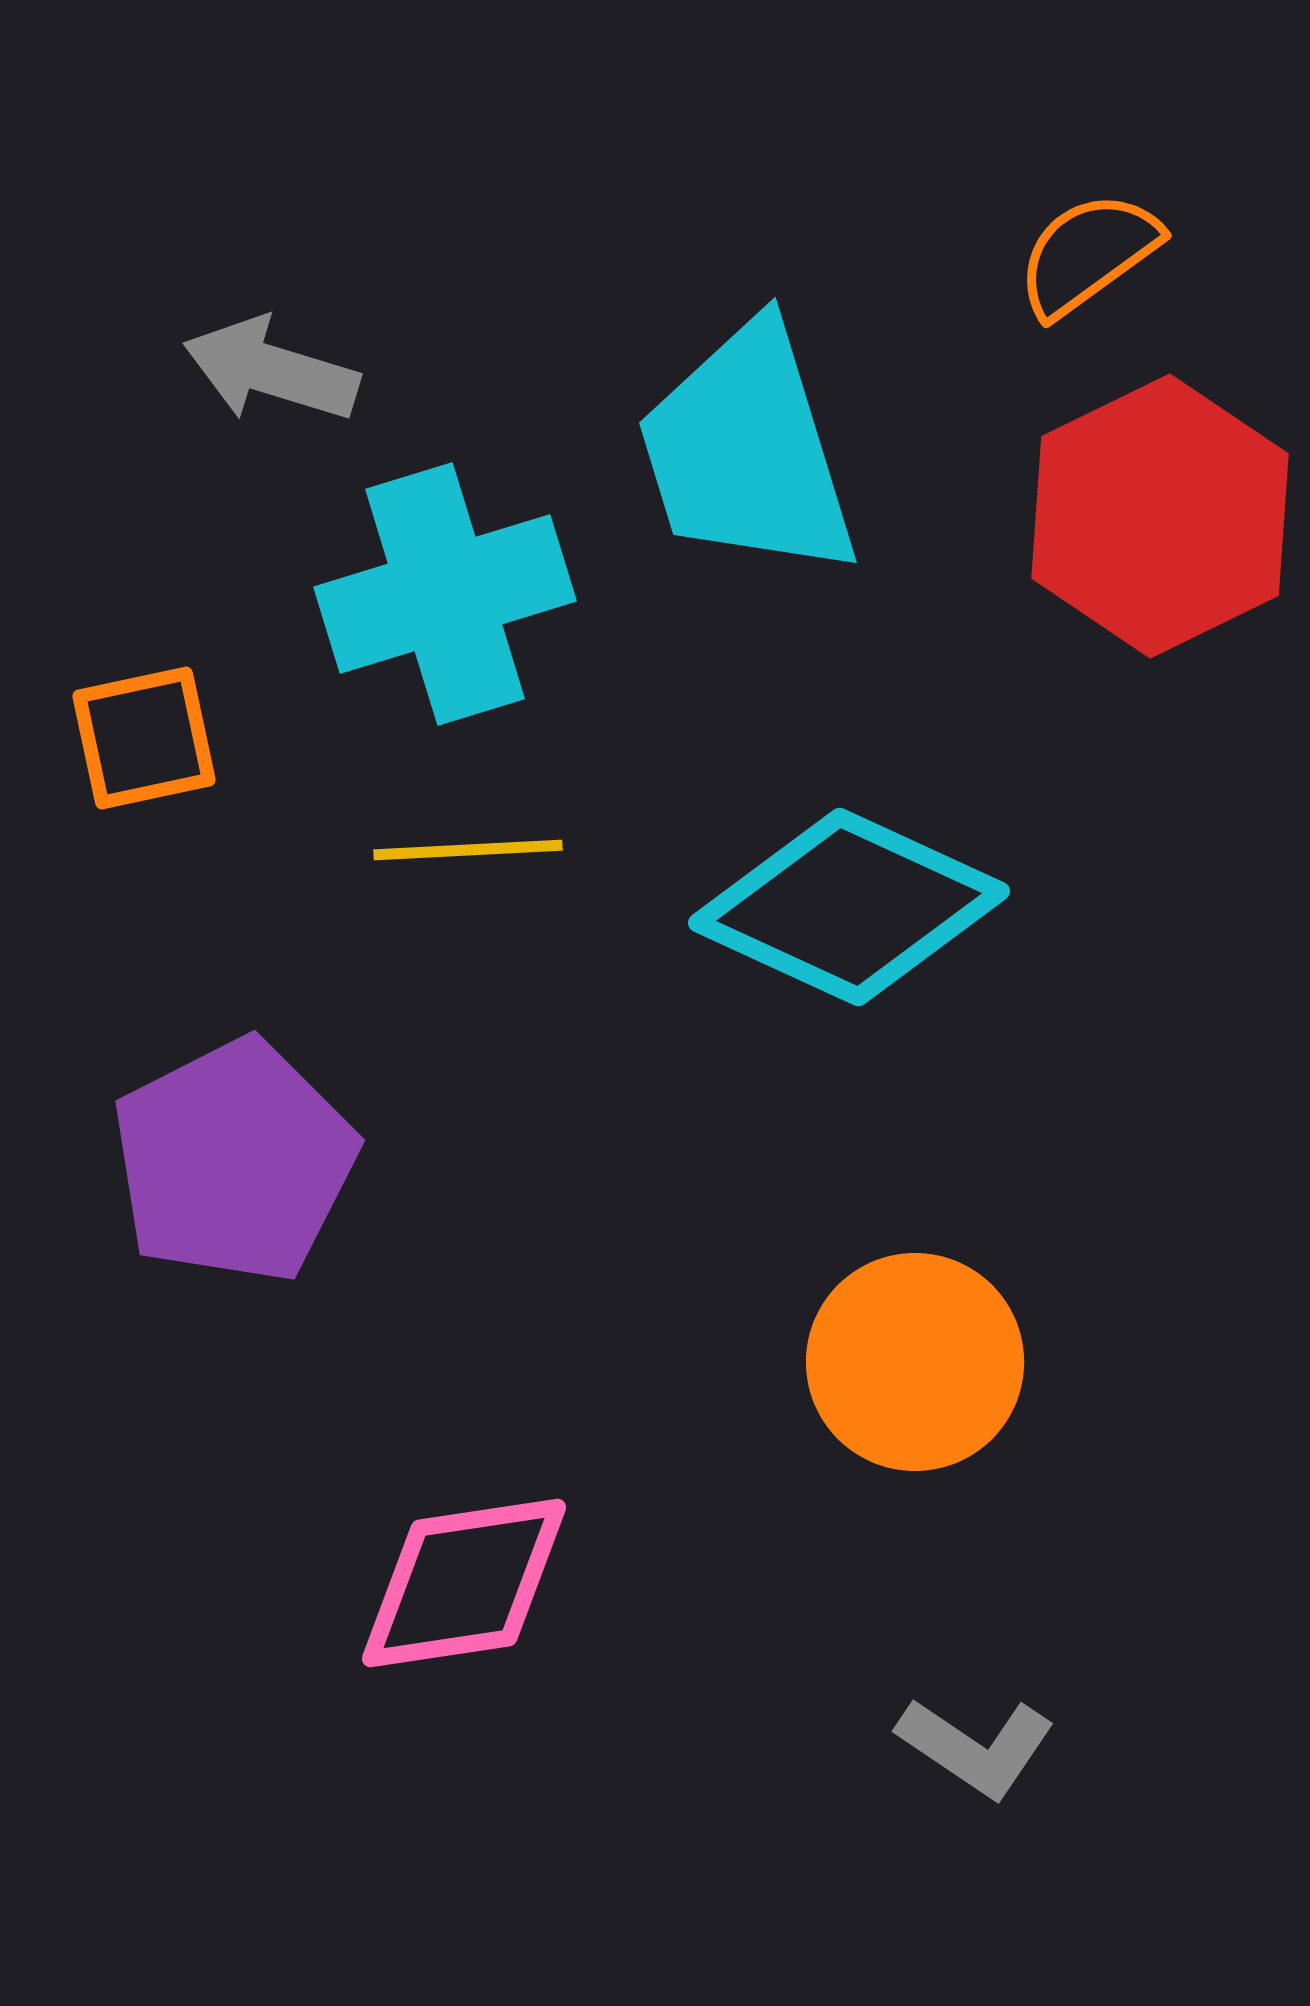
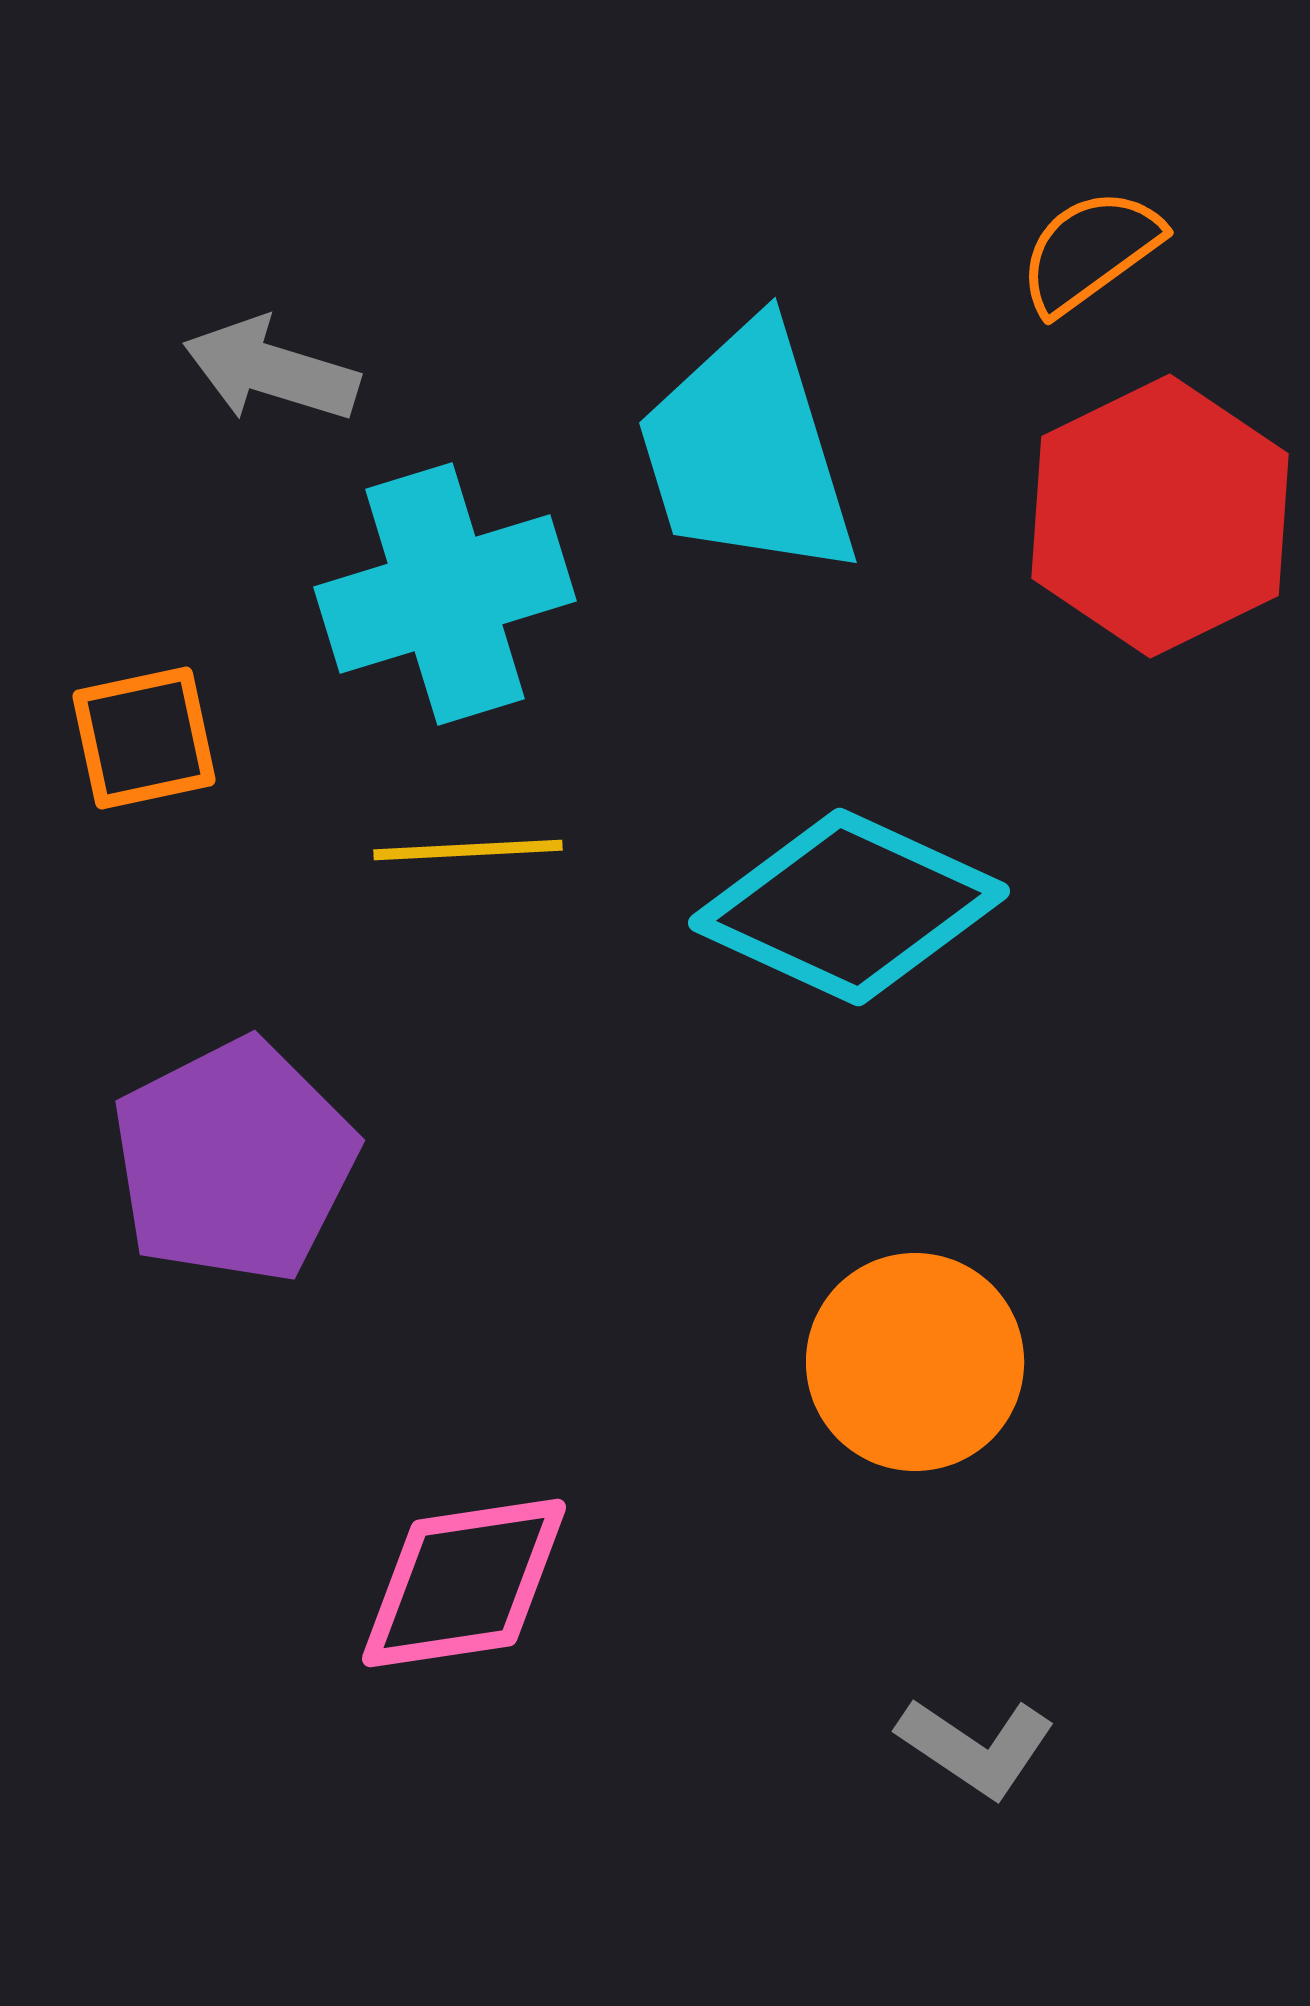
orange semicircle: moved 2 px right, 3 px up
